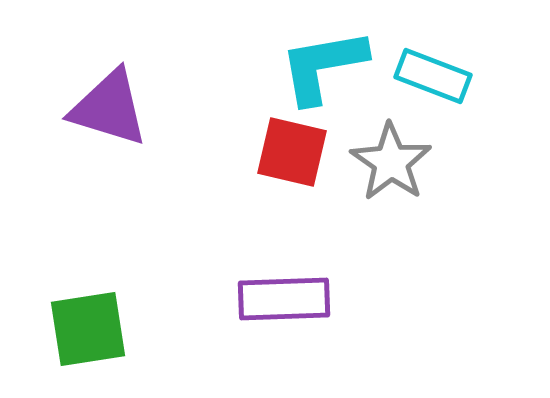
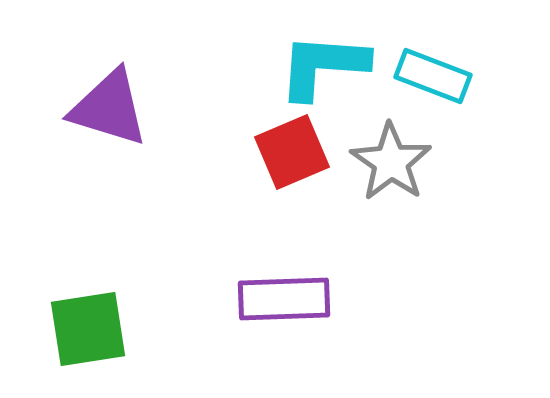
cyan L-shape: rotated 14 degrees clockwise
red square: rotated 36 degrees counterclockwise
